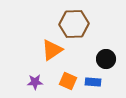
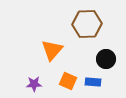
brown hexagon: moved 13 px right
orange triangle: rotated 15 degrees counterclockwise
purple star: moved 1 px left, 2 px down
